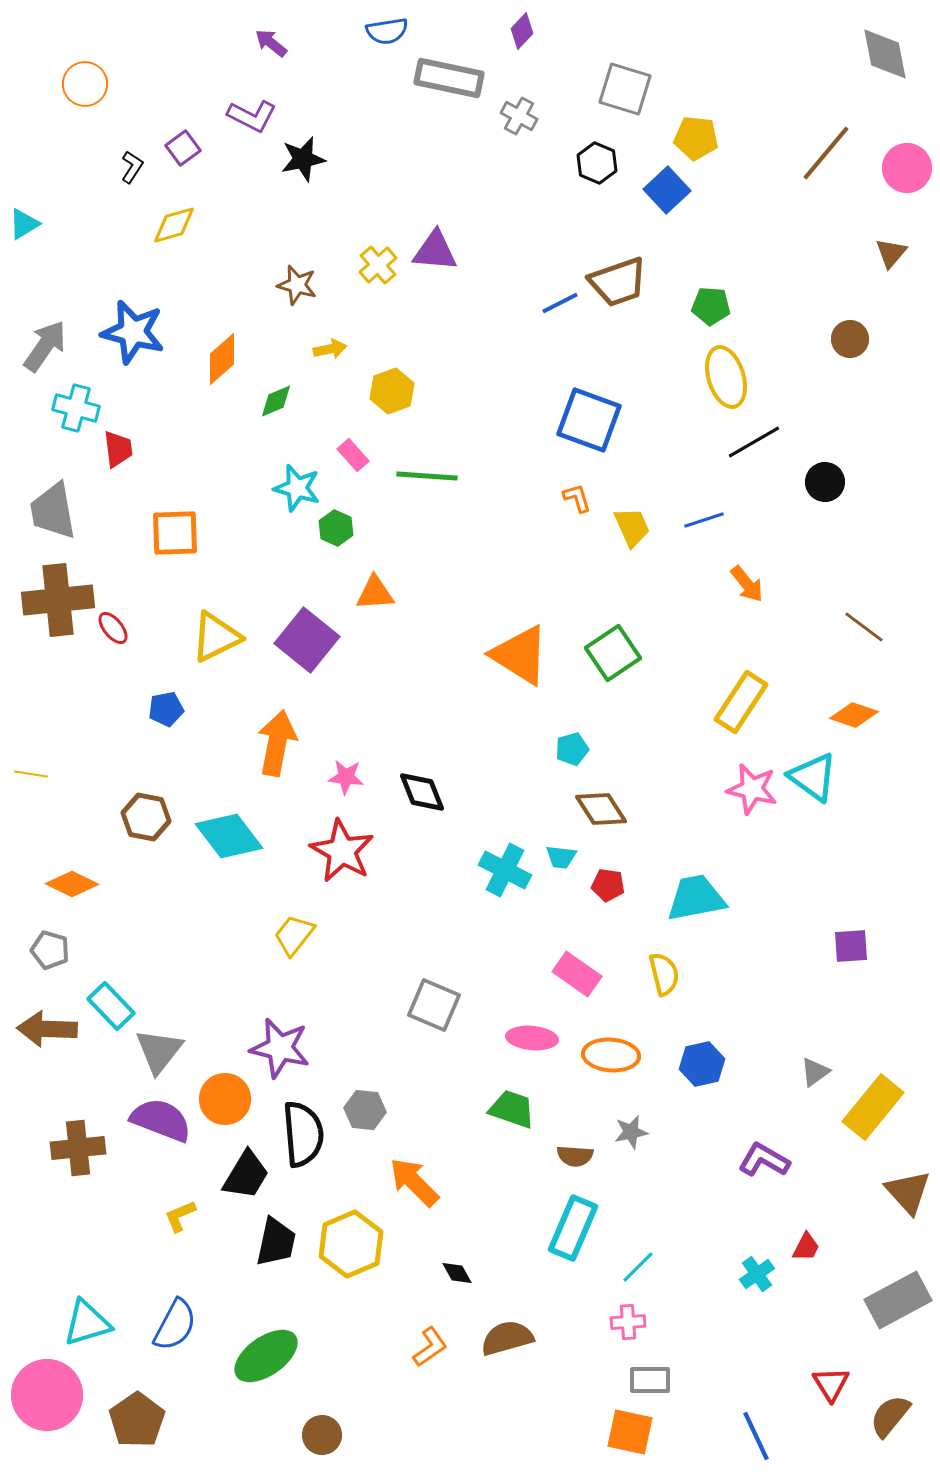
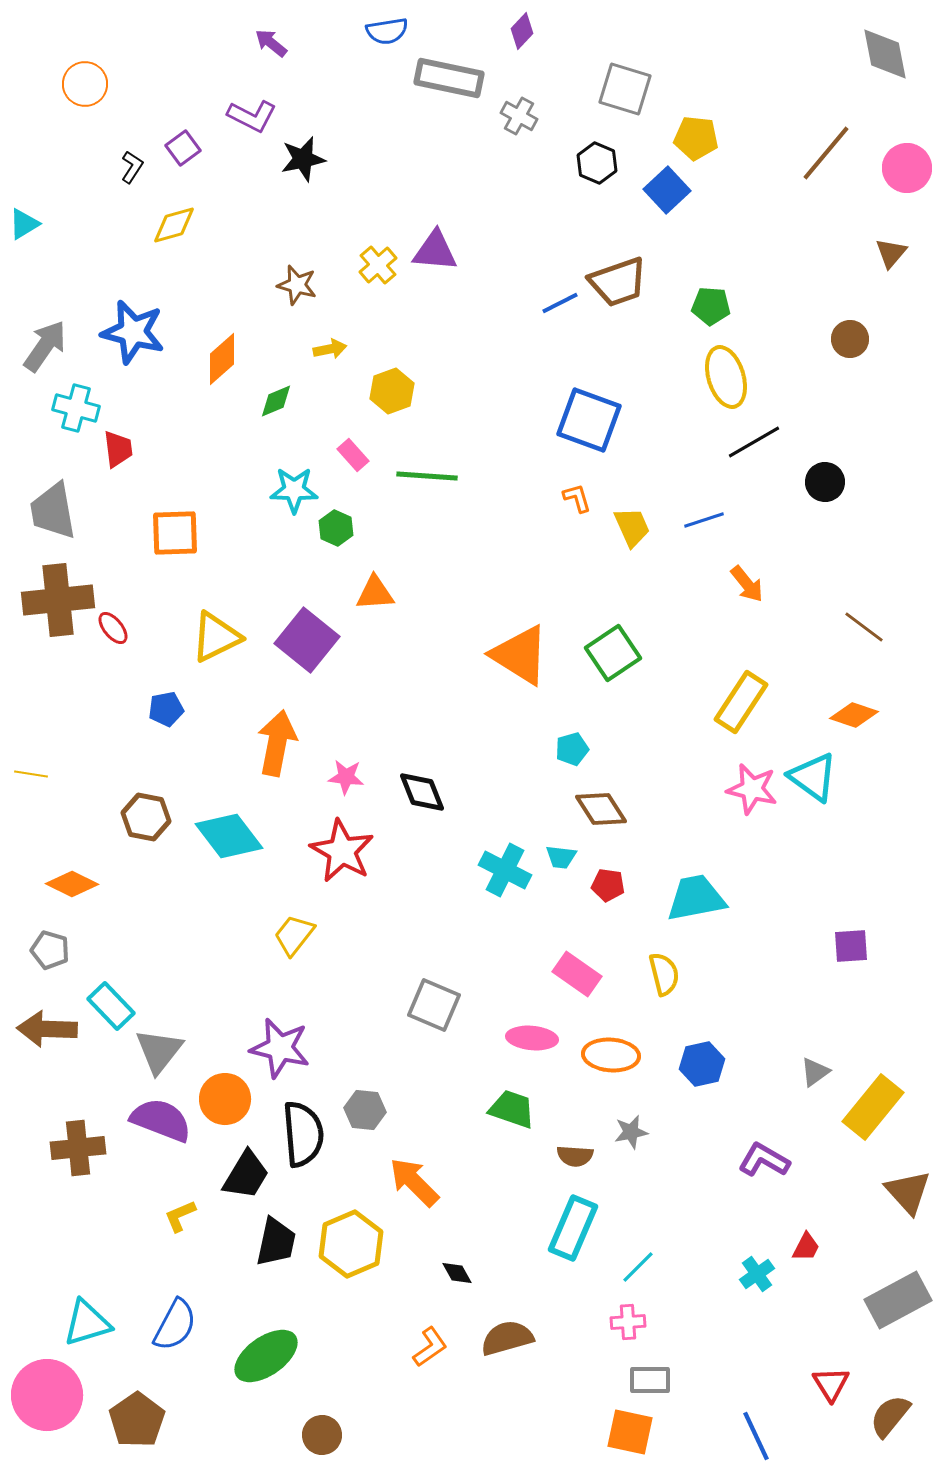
cyan star at (297, 488): moved 3 px left, 2 px down; rotated 15 degrees counterclockwise
